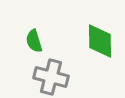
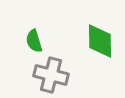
gray cross: moved 2 px up
